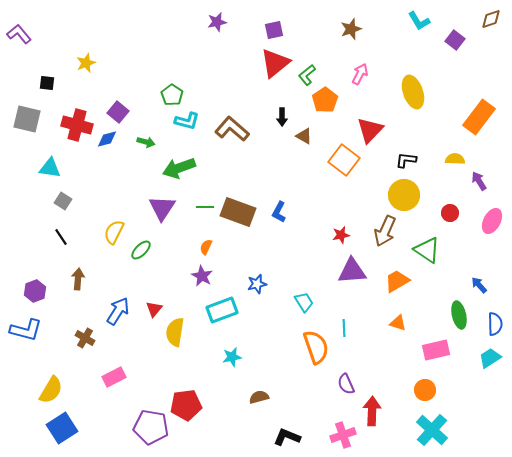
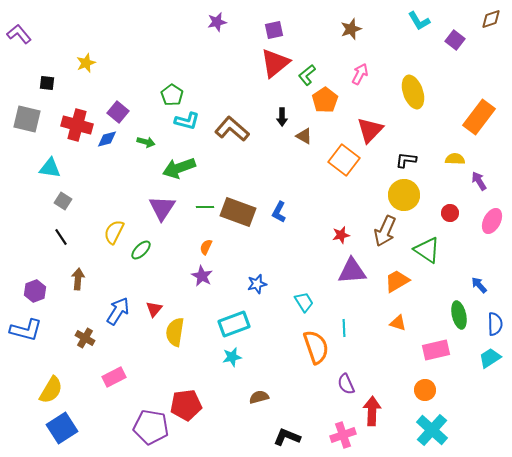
cyan rectangle at (222, 310): moved 12 px right, 14 px down
